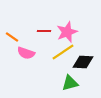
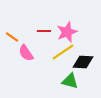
pink semicircle: rotated 36 degrees clockwise
green triangle: moved 2 px up; rotated 30 degrees clockwise
